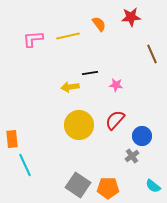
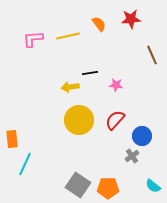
red star: moved 2 px down
brown line: moved 1 px down
yellow circle: moved 5 px up
cyan line: moved 1 px up; rotated 50 degrees clockwise
